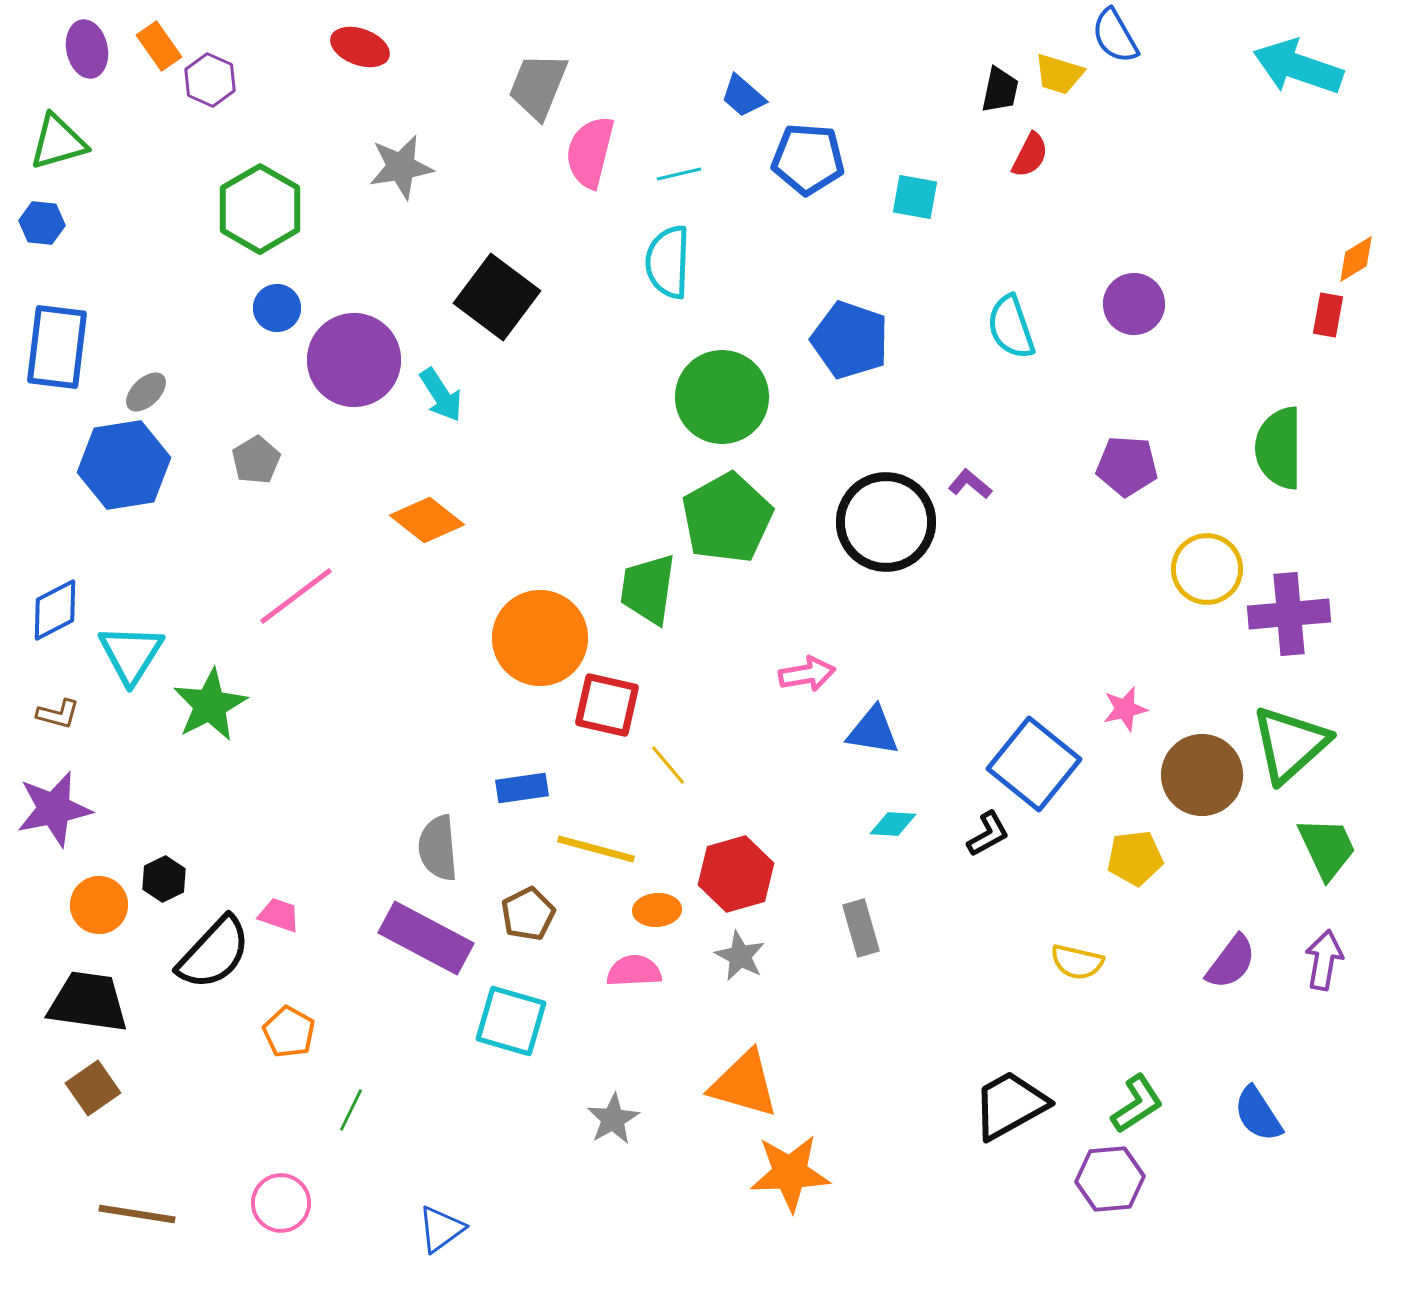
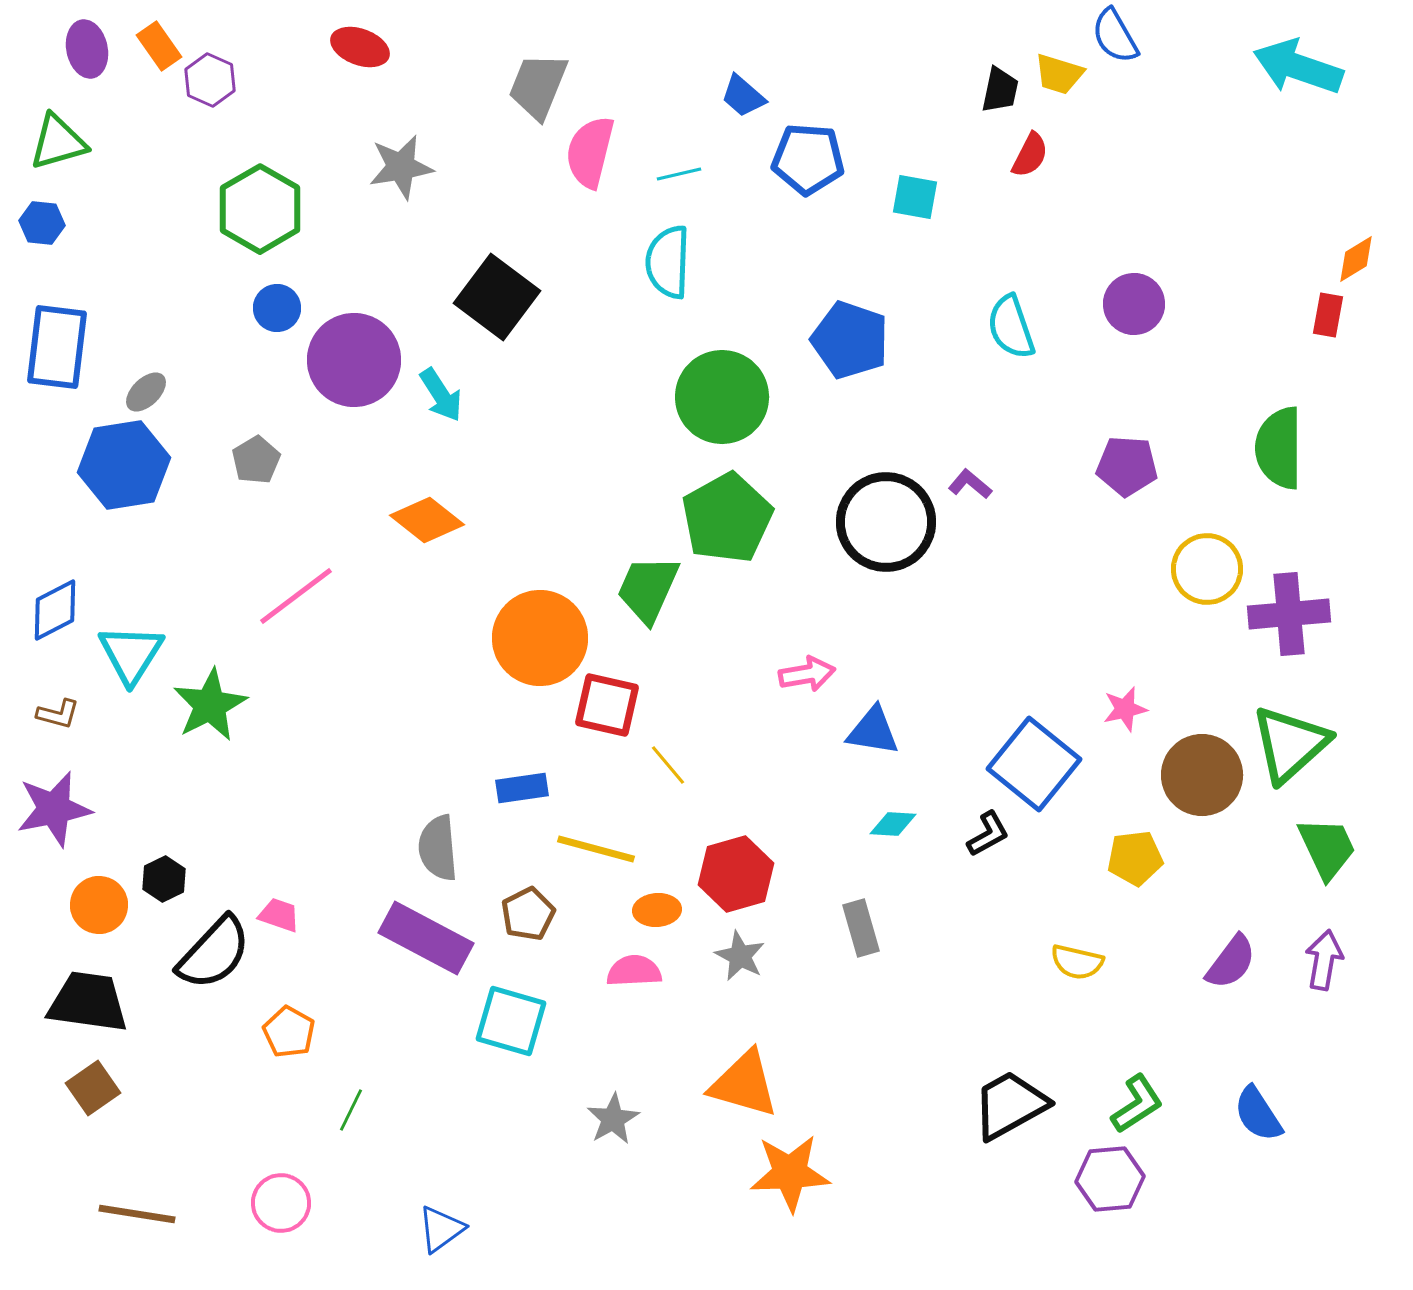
green trapezoid at (648, 589): rotated 16 degrees clockwise
